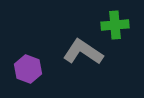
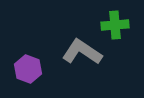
gray L-shape: moved 1 px left
